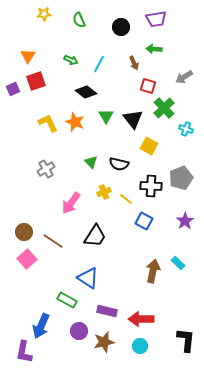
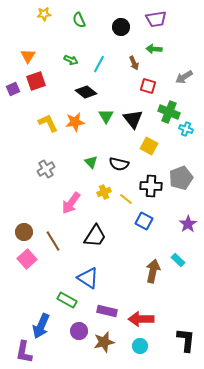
green cross at (164, 108): moved 5 px right, 4 px down; rotated 25 degrees counterclockwise
orange star at (75, 122): rotated 30 degrees counterclockwise
purple star at (185, 221): moved 3 px right, 3 px down
brown line at (53, 241): rotated 25 degrees clockwise
cyan rectangle at (178, 263): moved 3 px up
